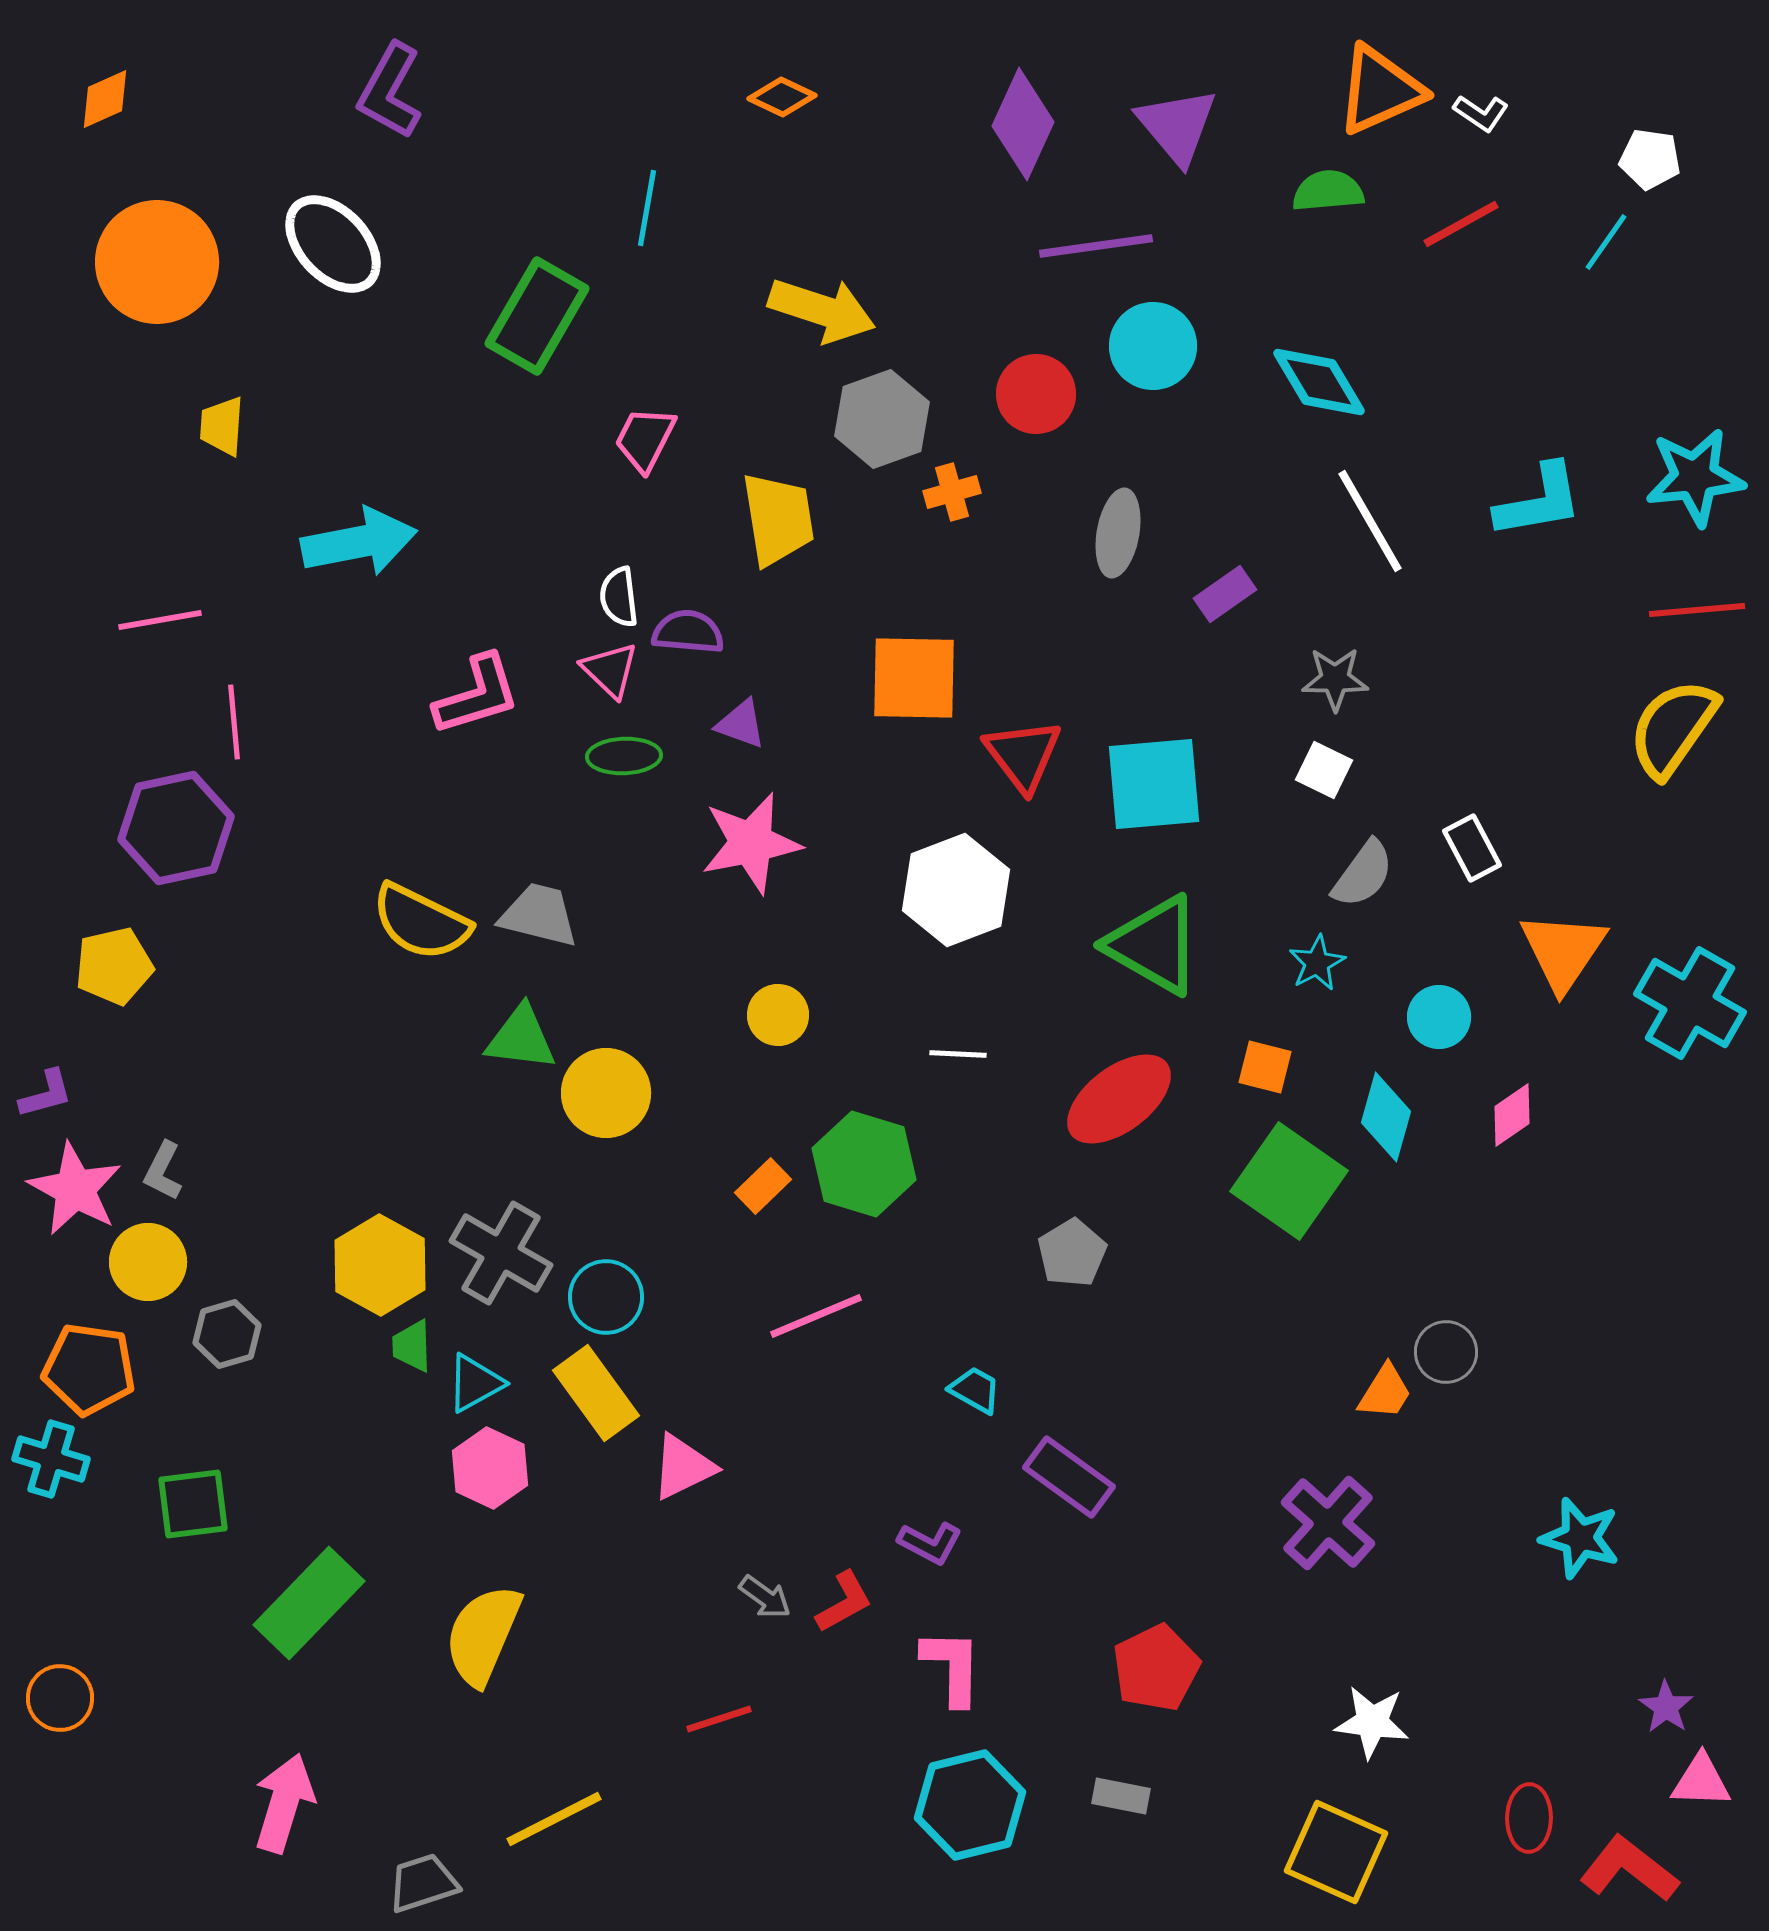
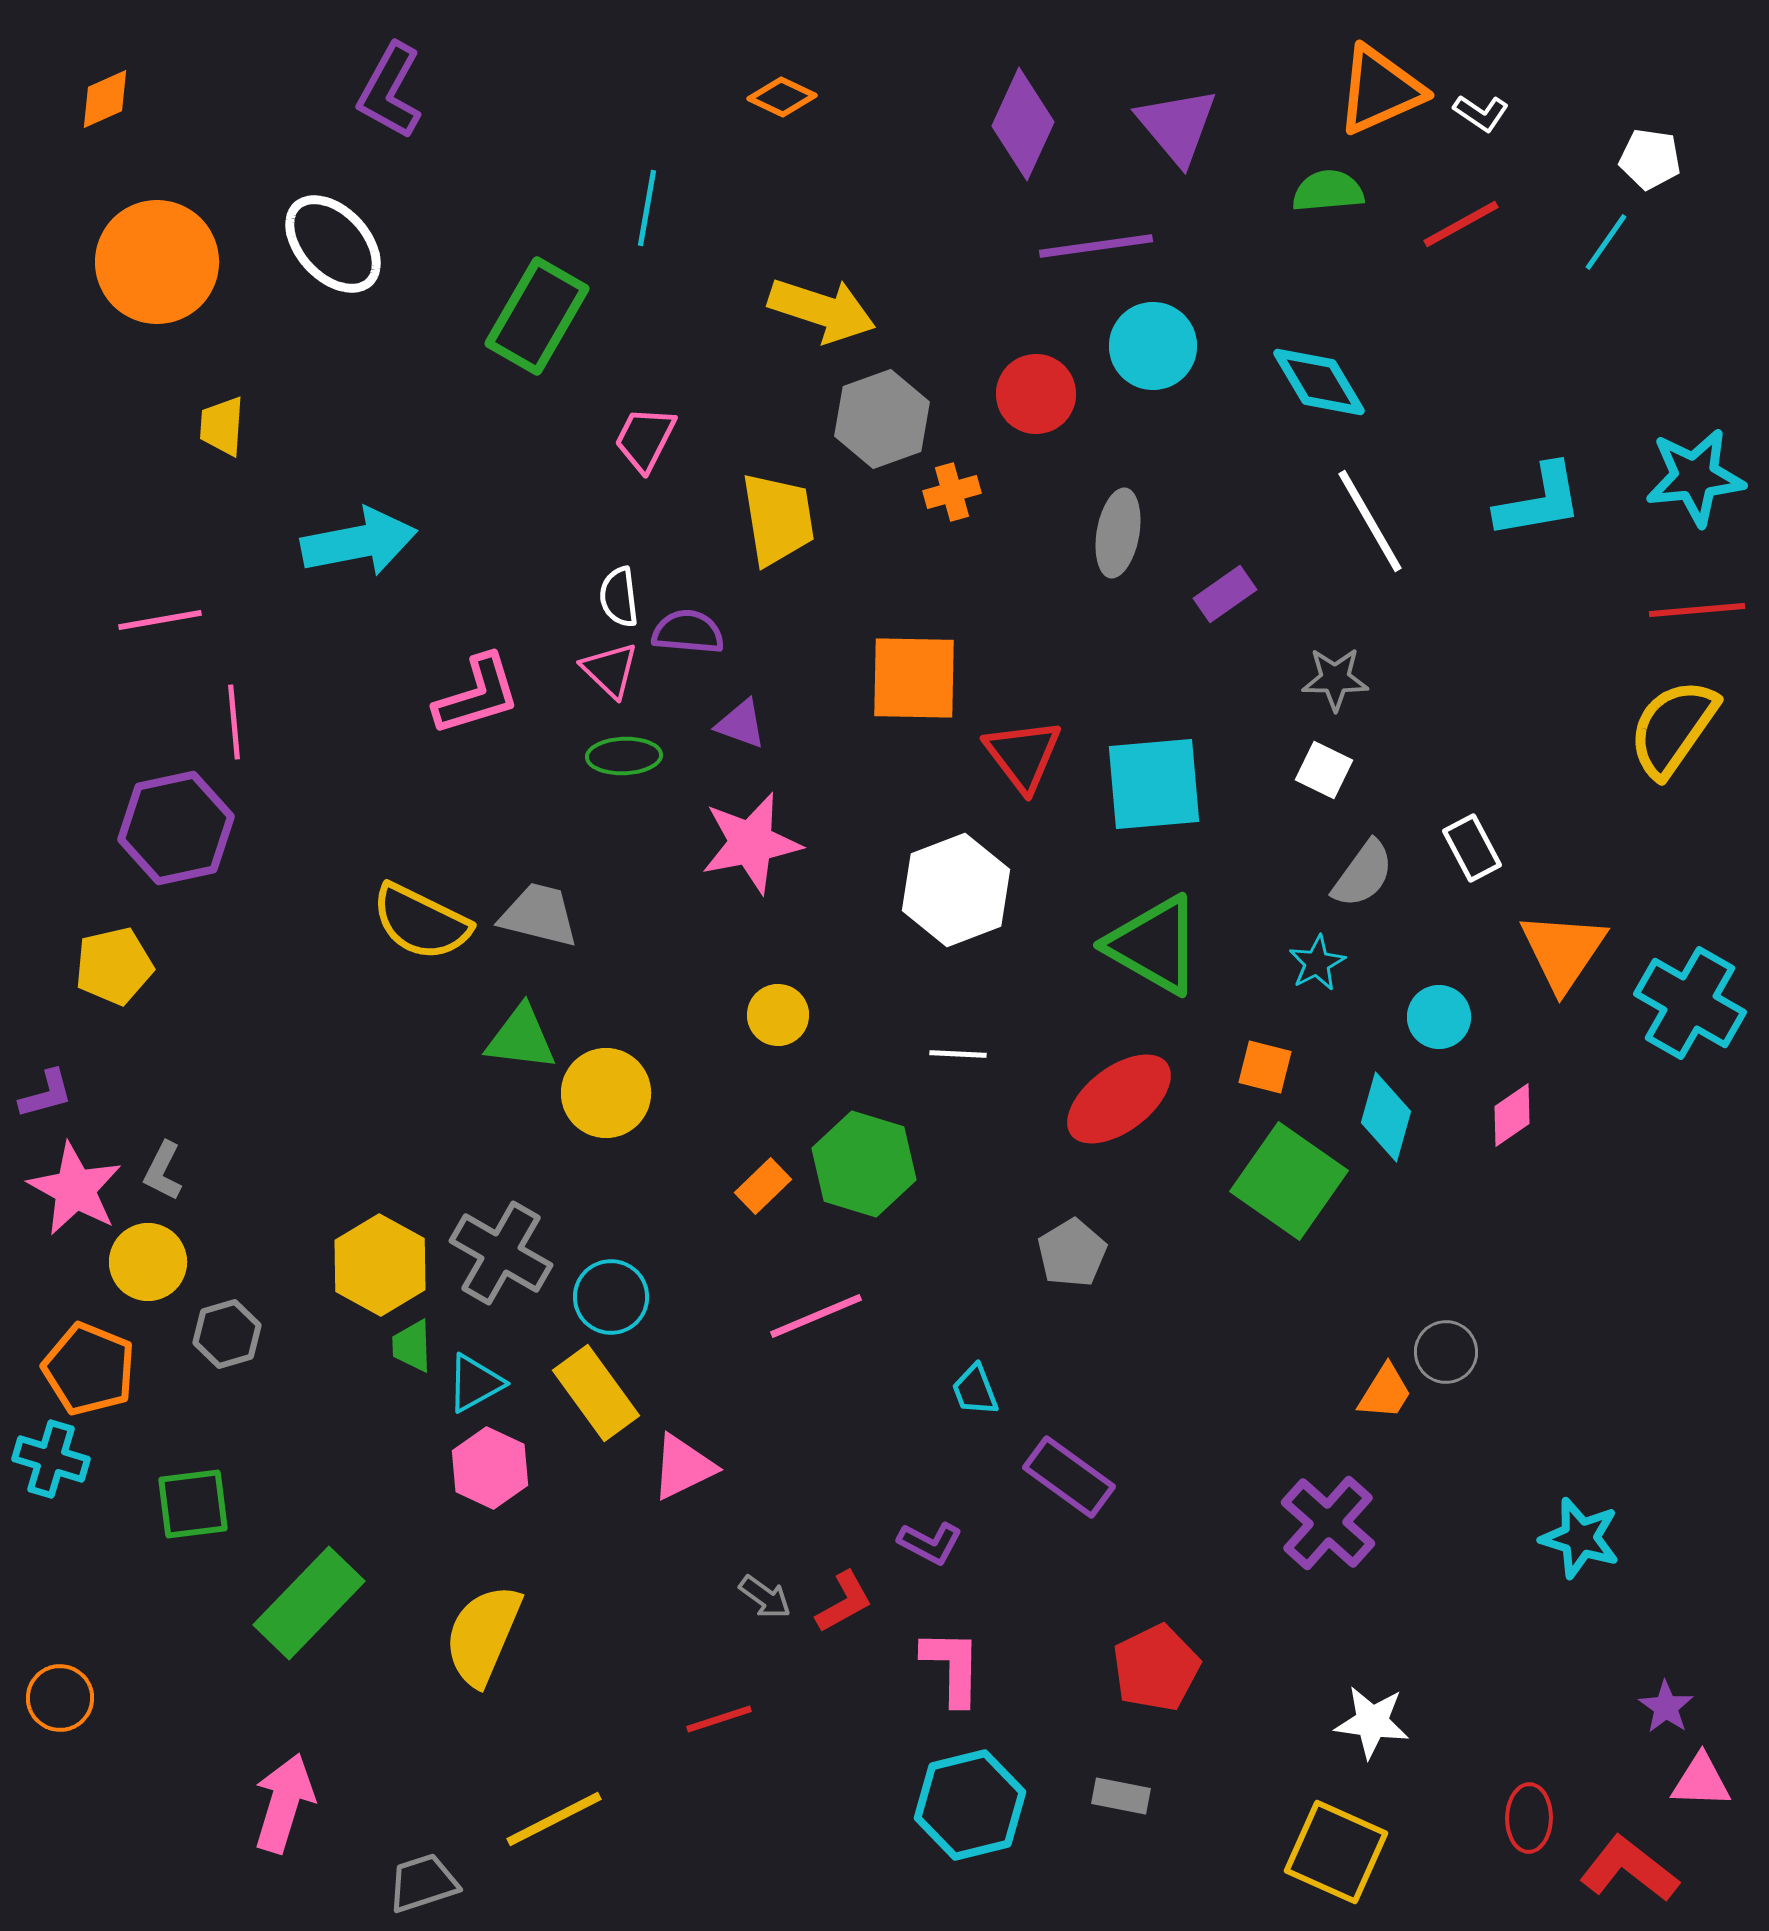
cyan circle at (606, 1297): moved 5 px right
orange pentagon at (89, 1369): rotated 14 degrees clockwise
cyan trapezoid at (975, 1390): rotated 140 degrees counterclockwise
